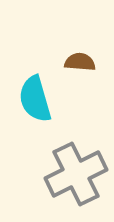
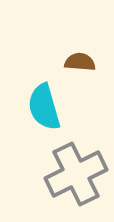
cyan semicircle: moved 9 px right, 8 px down
